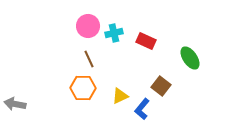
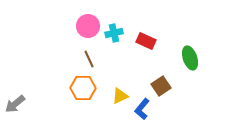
green ellipse: rotated 15 degrees clockwise
brown square: rotated 18 degrees clockwise
gray arrow: rotated 50 degrees counterclockwise
